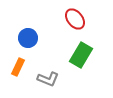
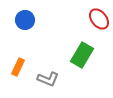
red ellipse: moved 24 px right
blue circle: moved 3 px left, 18 px up
green rectangle: moved 1 px right
